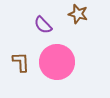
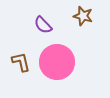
brown star: moved 5 px right, 2 px down
brown L-shape: rotated 10 degrees counterclockwise
